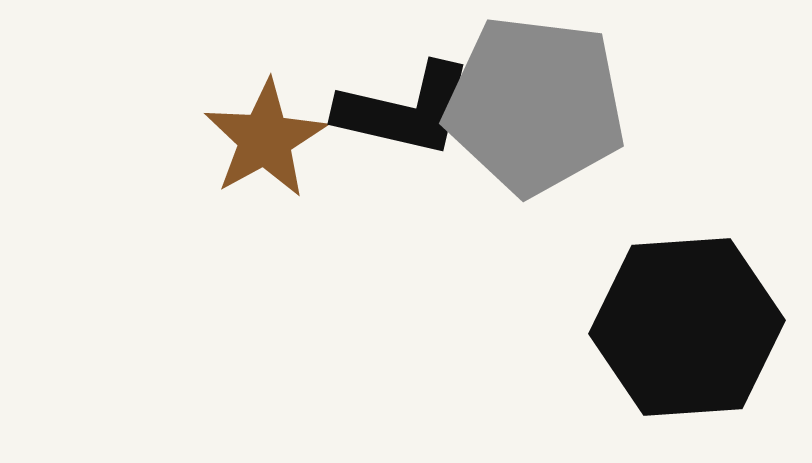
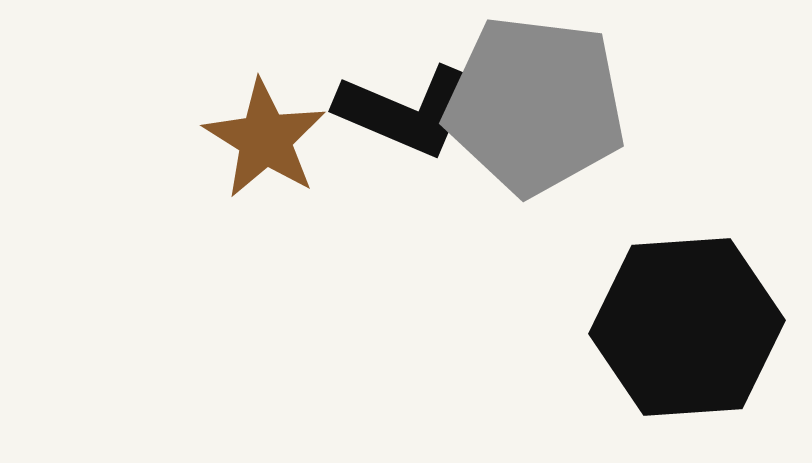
black L-shape: moved 2 px right, 1 px down; rotated 10 degrees clockwise
brown star: rotated 11 degrees counterclockwise
